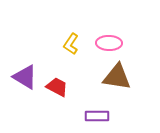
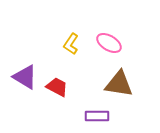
pink ellipse: rotated 30 degrees clockwise
brown triangle: moved 2 px right, 7 px down
